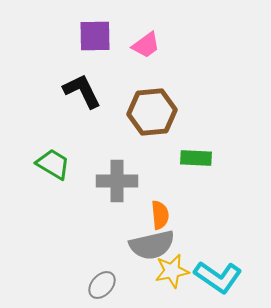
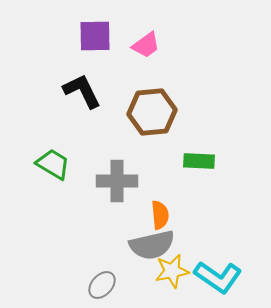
green rectangle: moved 3 px right, 3 px down
